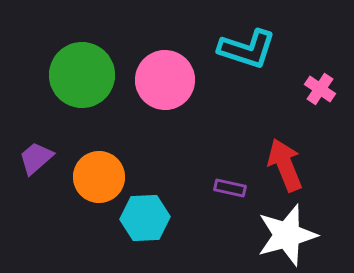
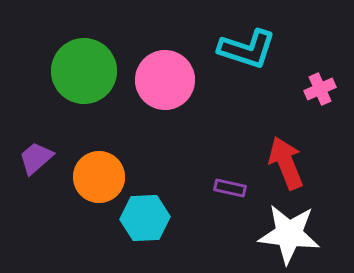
green circle: moved 2 px right, 4 px up
pink cross: rotated 32 degrees clockwise
red arrow: moved 1 px right, 2 px up
white star: moved 2 px right, 1 px up; rotated 22 degrees clockwise
